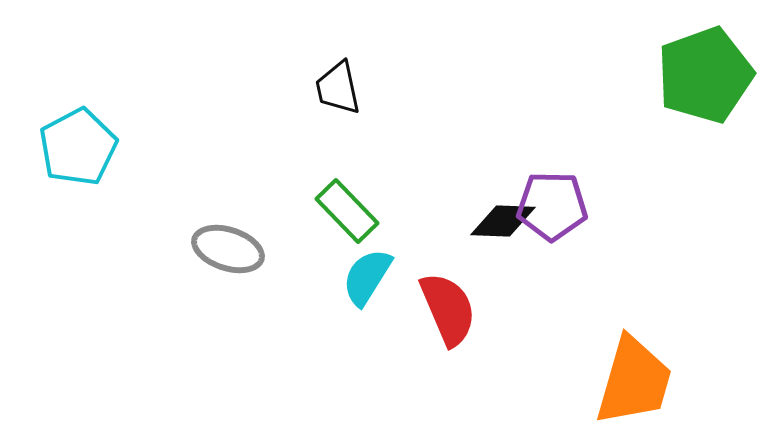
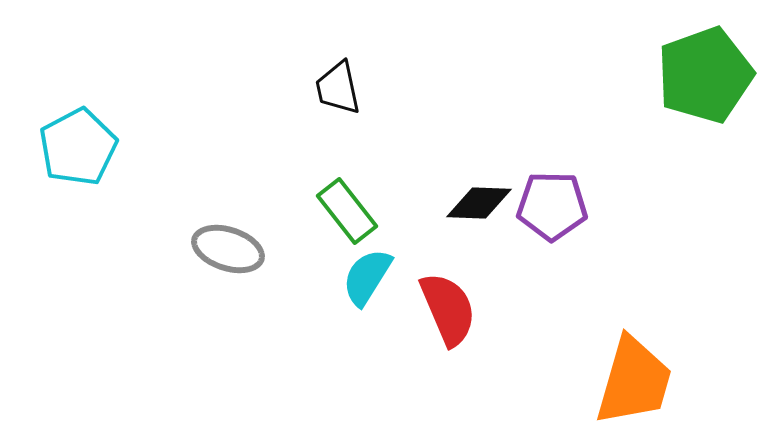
green rectangle: rotated 6 degrees clockwise
black diamond: moved 24 px left, 18 px up
